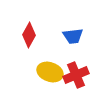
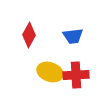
red cross: rotated 20 degrees clockwise
